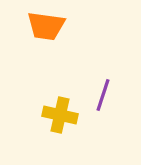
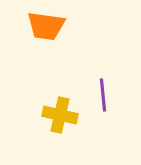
purple line: rotated 24 degrees counterclockwise
